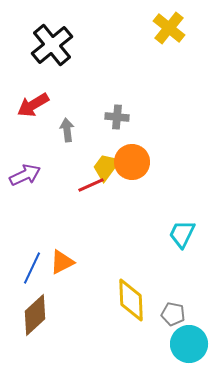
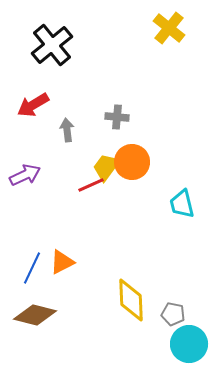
cyan trapezoid: moved 30 px up; rotated 40 degrees counterclockwise
brown diamond: rotated 57 degrees clockwise
